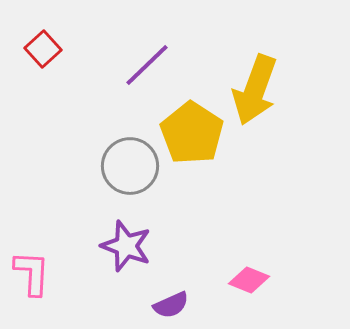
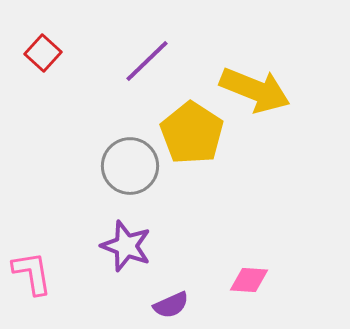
red square: moved 4 px down; rotated 6 degrees counterclockwise
purple line: moved 4 px up
yellow arrow: rotated 88 degrees counterclockwise
pink L-shape: rotated 12 degrees counterclockwise
pink diamond: rotated 18 degrees counterclockwise
